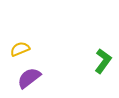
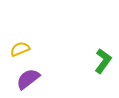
purple semicircle: moved 1 px left, 1 px down
